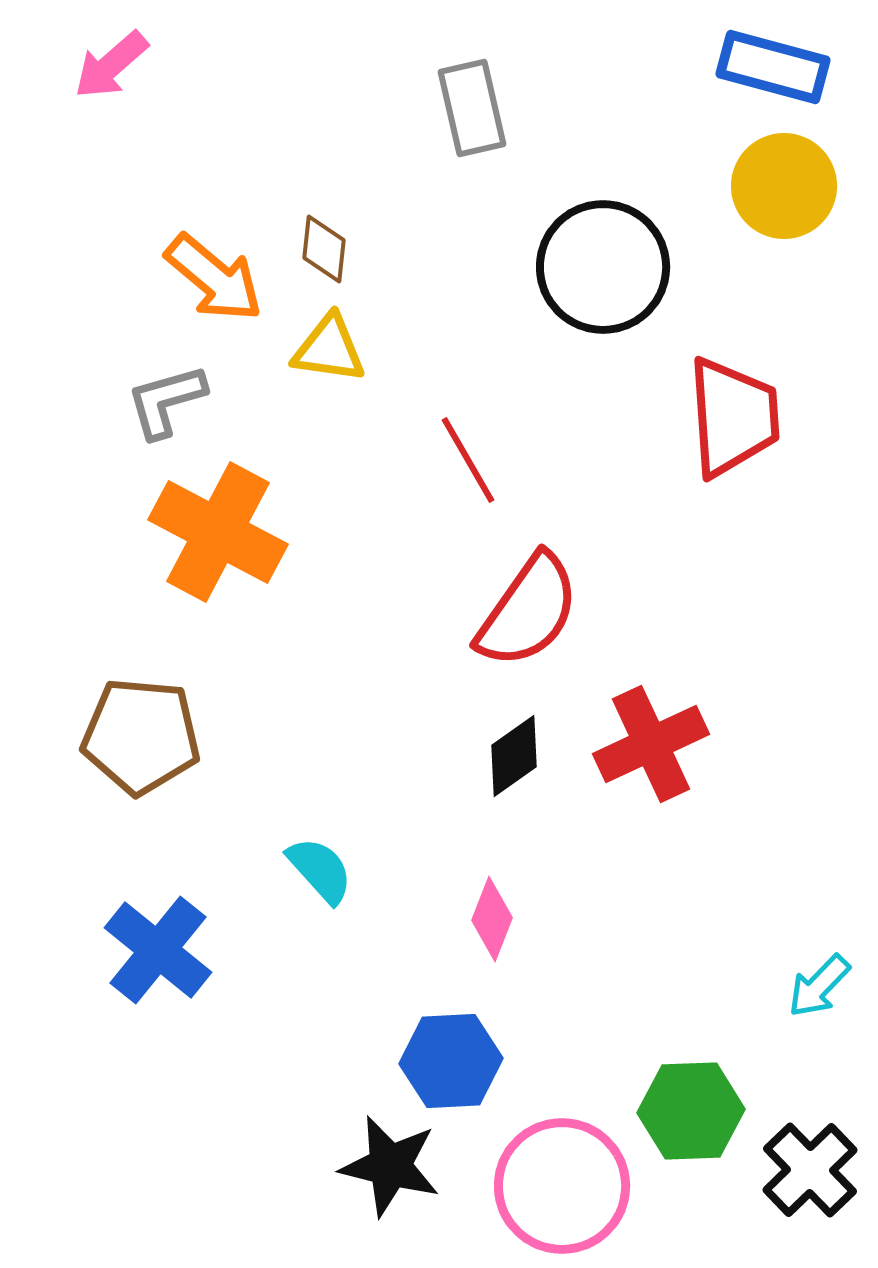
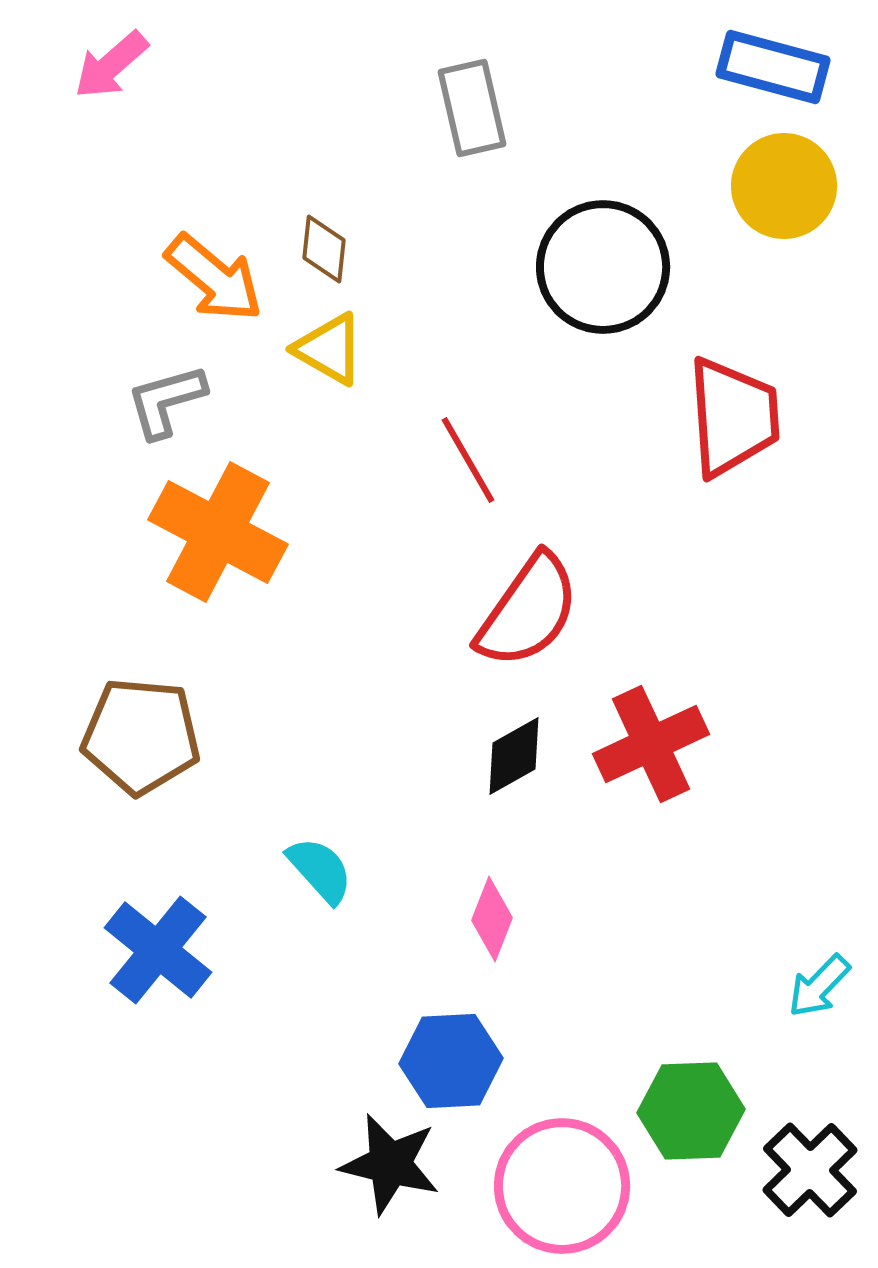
yellow triangle: rotated 22 degrees clockwise
black diamond: rotated 6 degrees clockwise
black star: moved 2 px up
